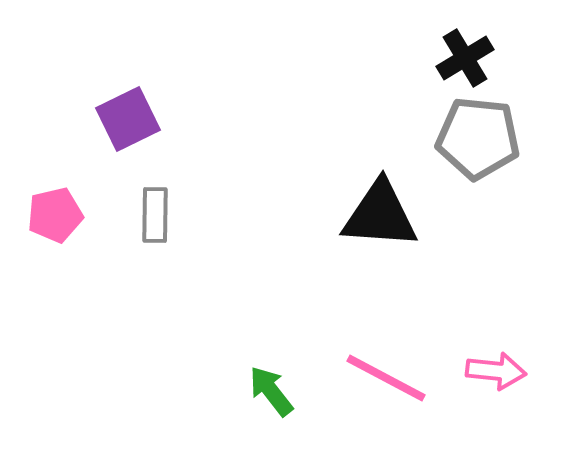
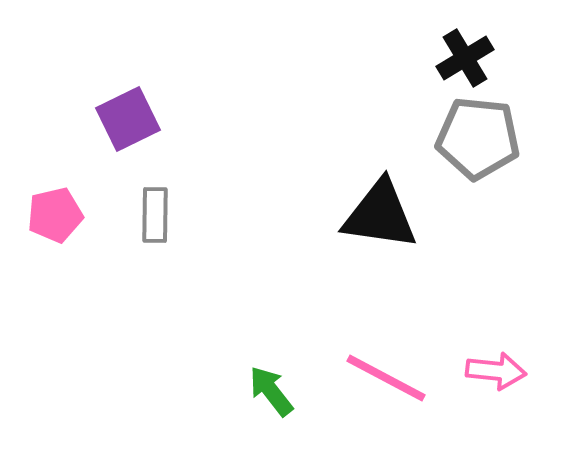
black triangle: rotated 4 degrees clockwise
